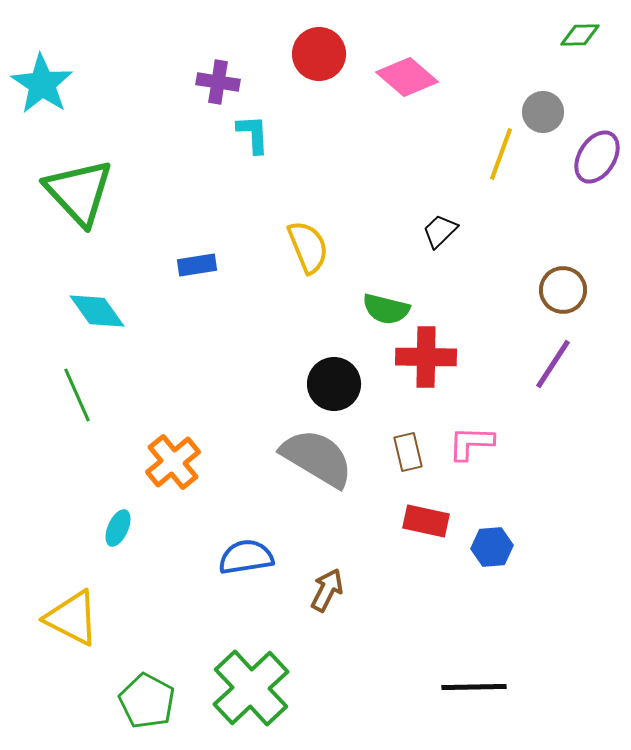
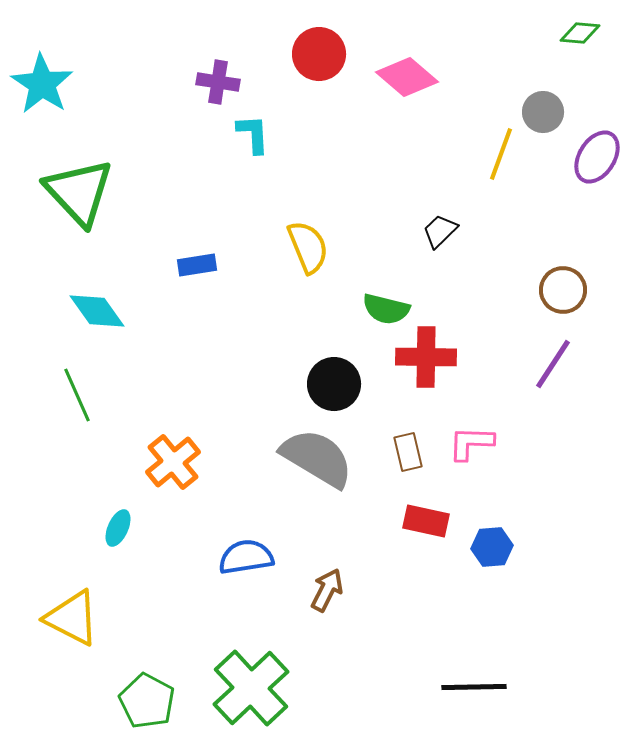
green diamond: moved 2 px up; rotated 6 degrees clockwise
